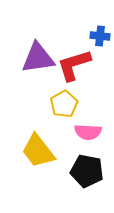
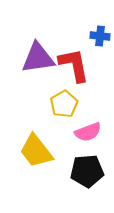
red L-shape: rotated 96 degrees clockwise
pink semicircle: rotated 24 degrees counterclockwise
yellow trapezoid: moved 2 px left
black pentagon: rotated 16 degrees counterclockwise
